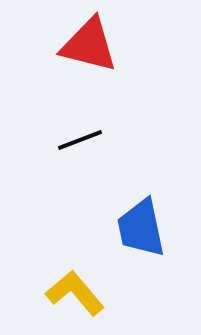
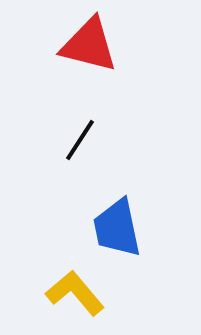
black line: rotated 36 degrees counterclockwise
blue trapezoid: moved 24 px left
